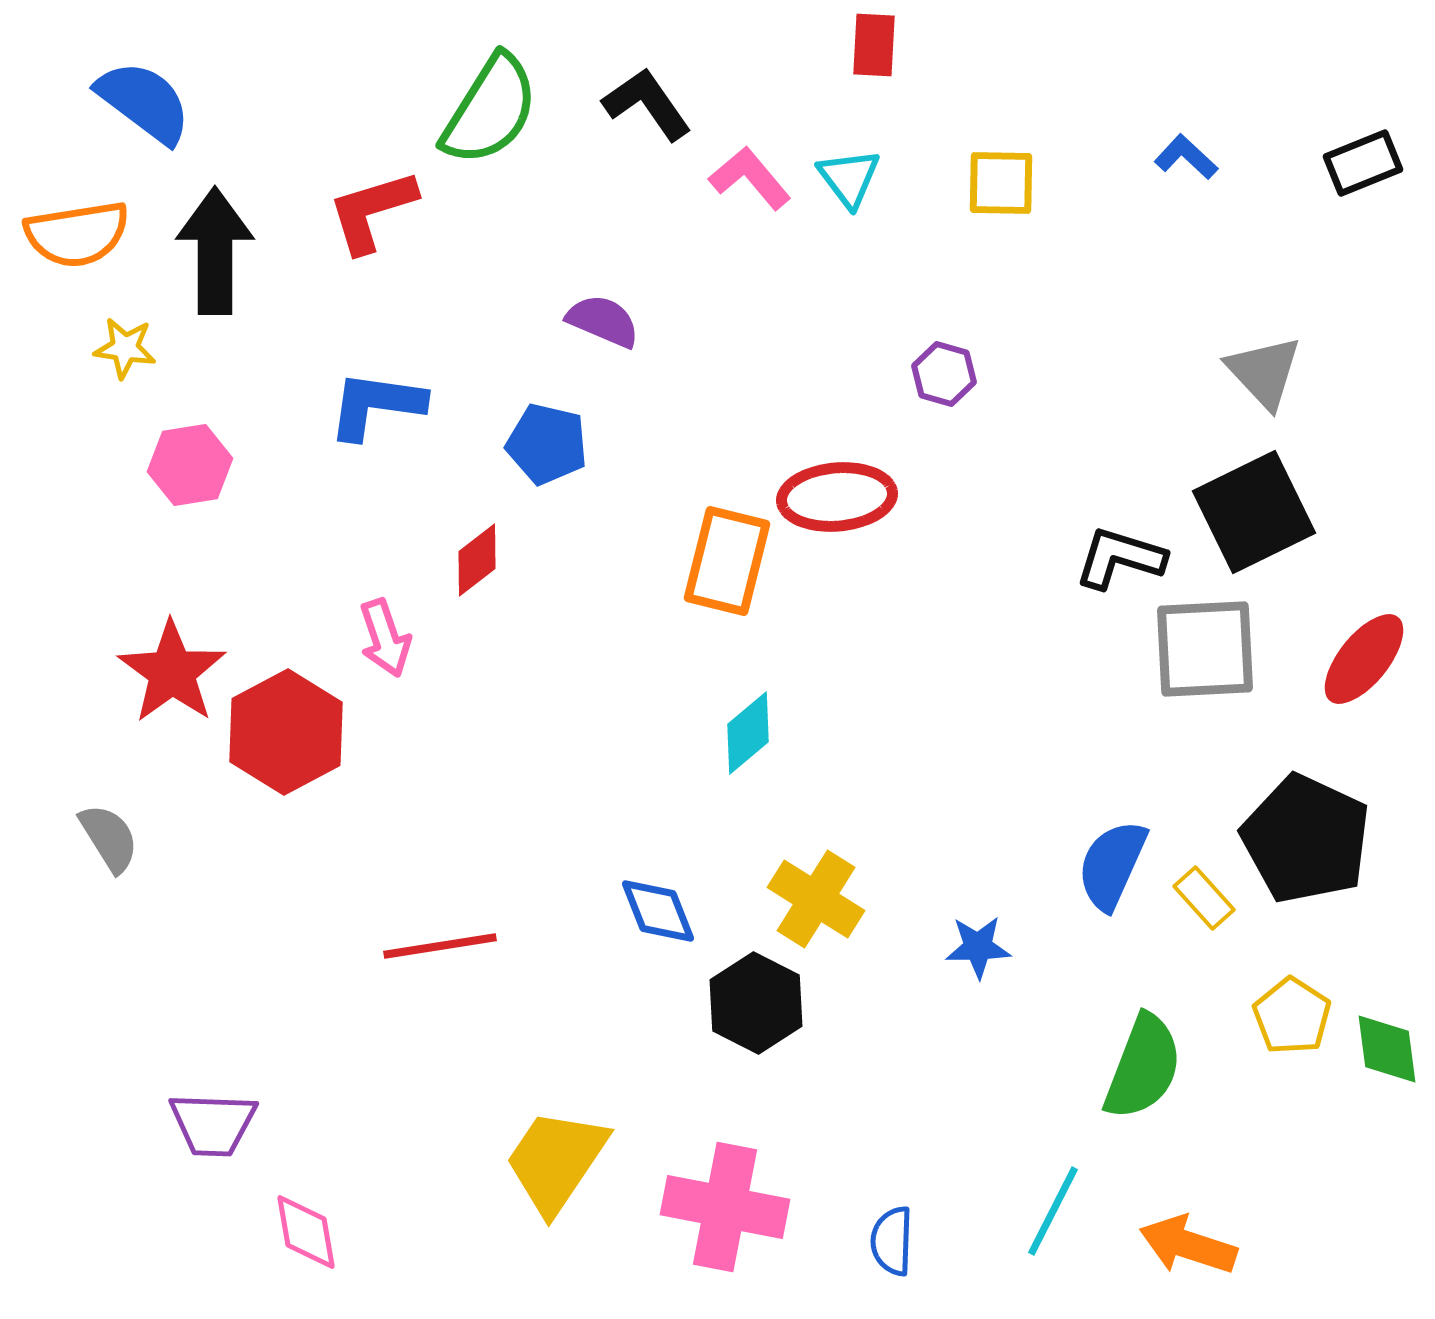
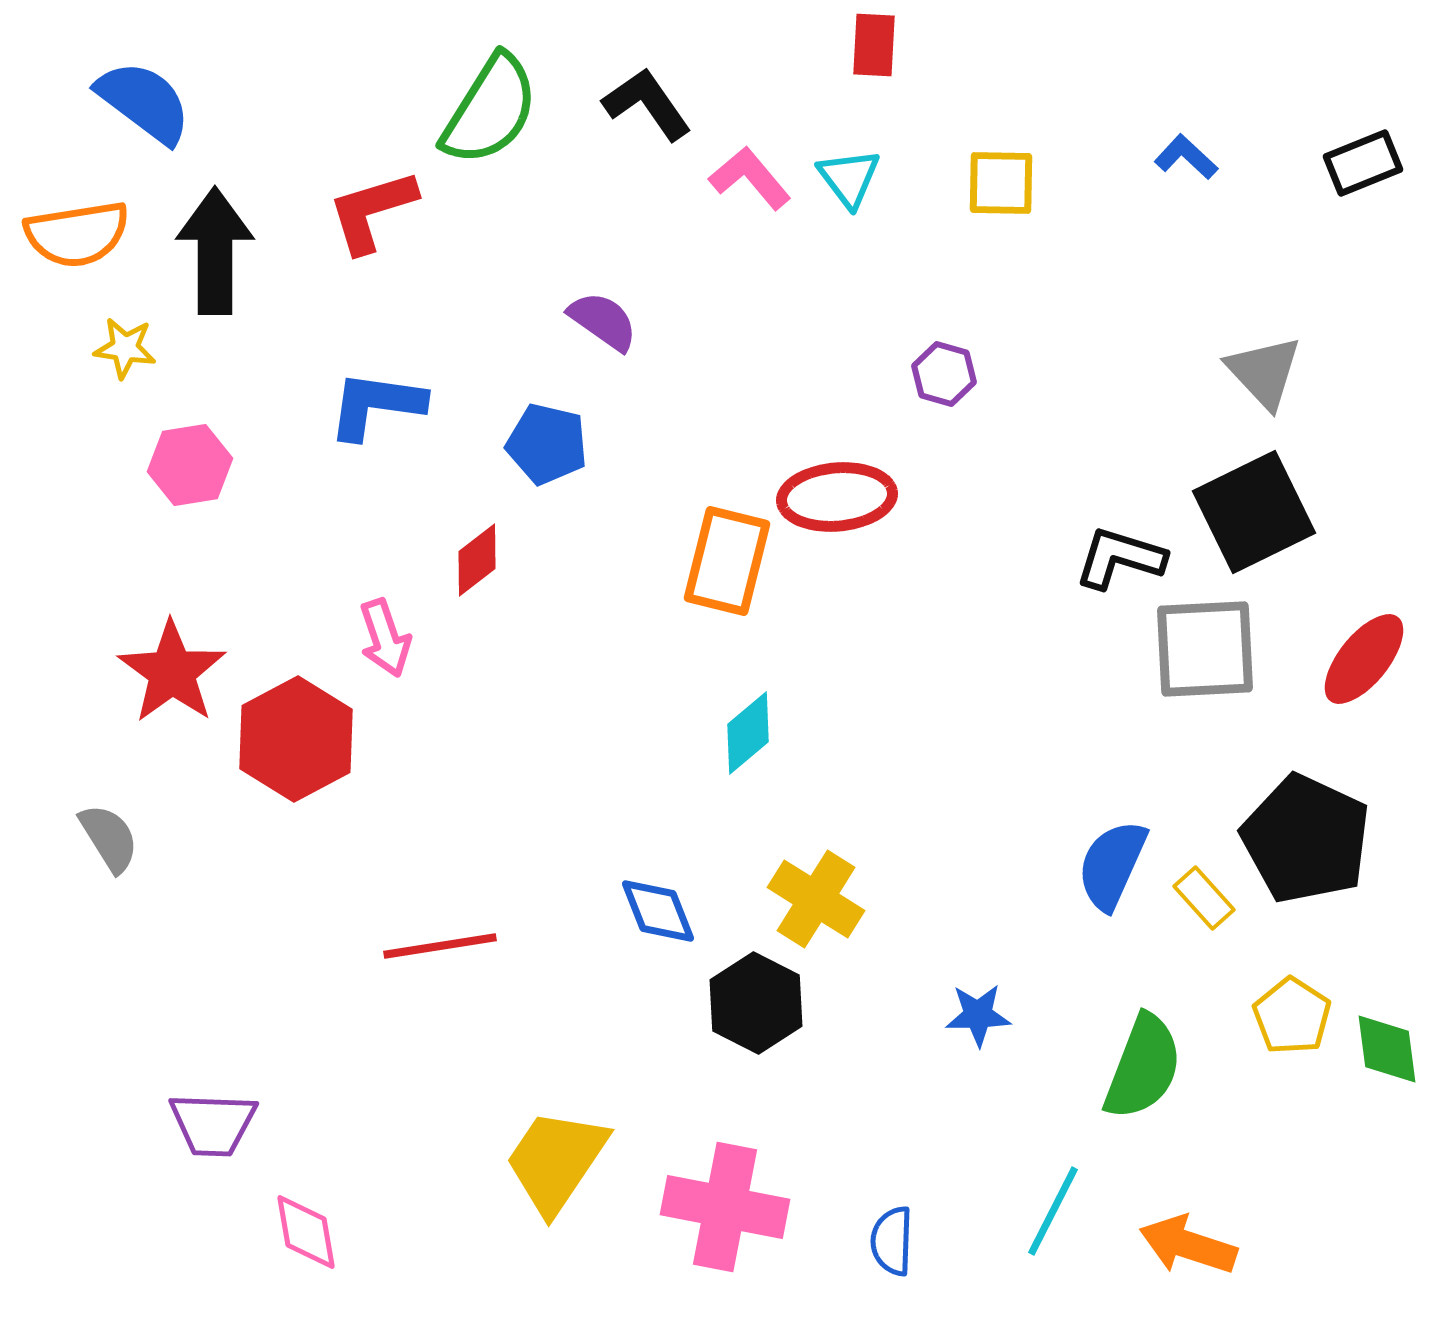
purple semicircle at (603, 321): rotated 12 degrees clockwise
red hexagon at (286, 732): moved 10 px right, 7 px down
blue star at (978, 947): moved 68 px down
